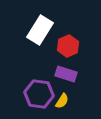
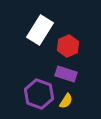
purple hexagon: rotated 12 degrees clockwise
yellow semicircle: moved 4 px right
